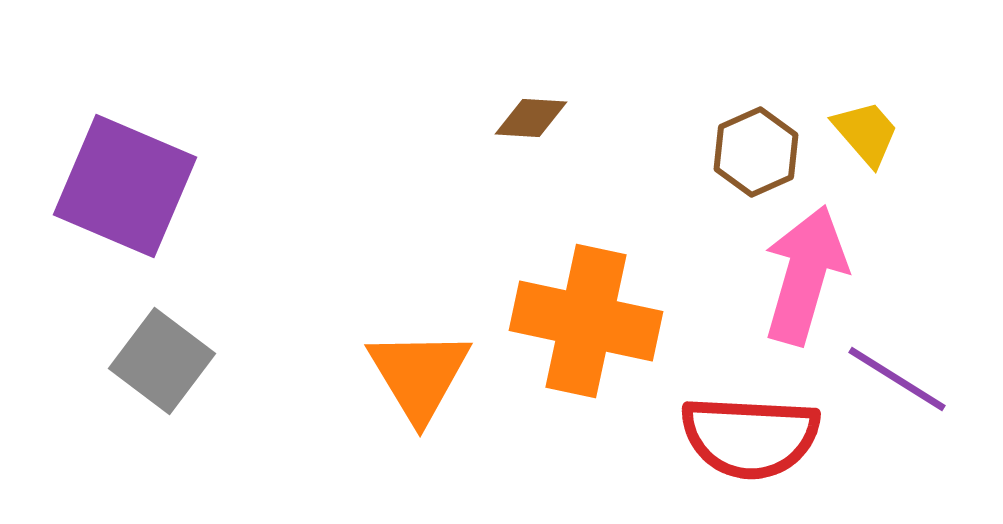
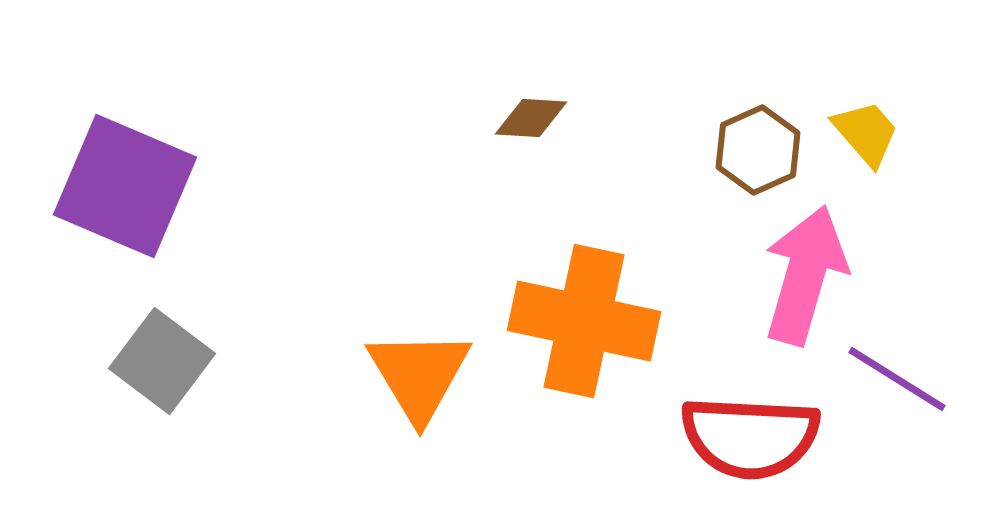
brown hexagon: moved 2 px right, 2 px up
orange cross: moved 2 px left
